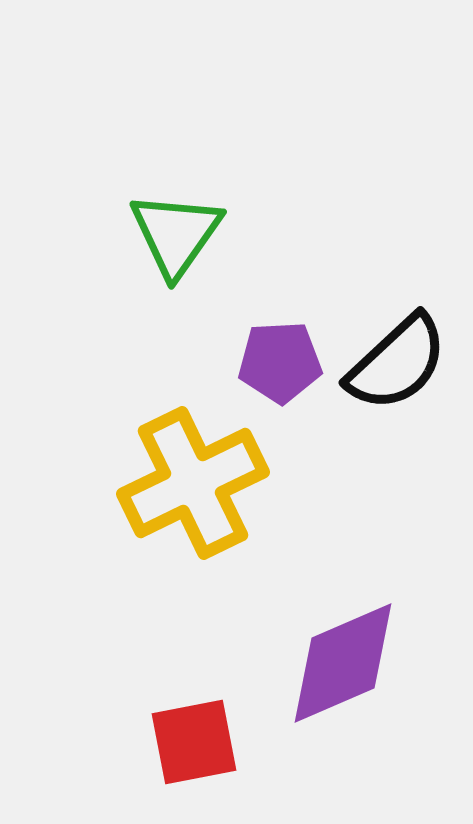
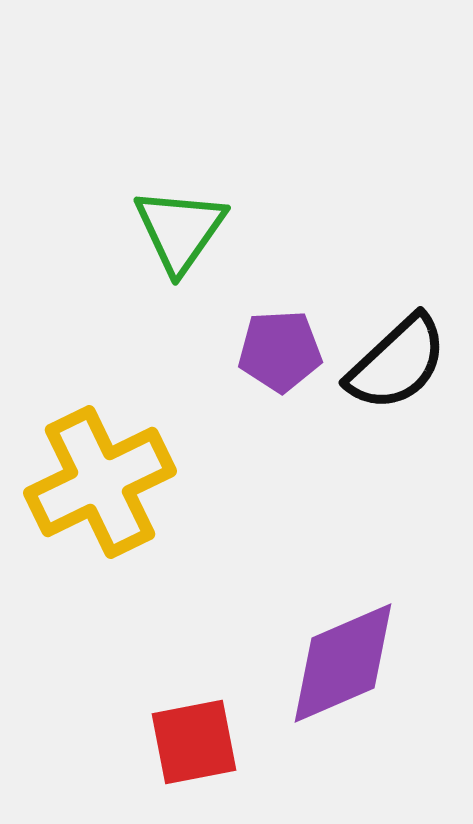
green triangle: moved 4 px right, 4 px up
purple pentagon: moved 11 px up
yellow cross: moved 93 px left, 1 px up
